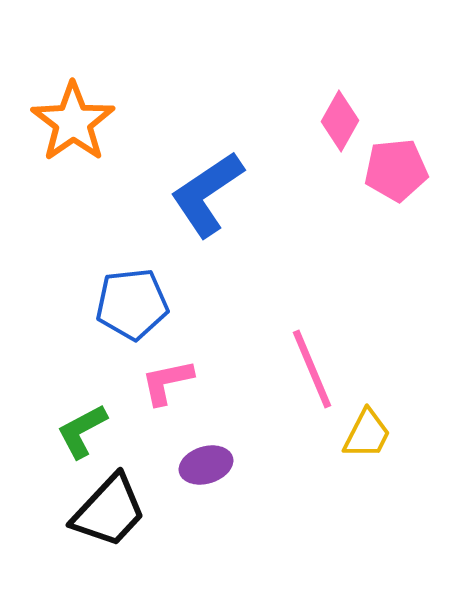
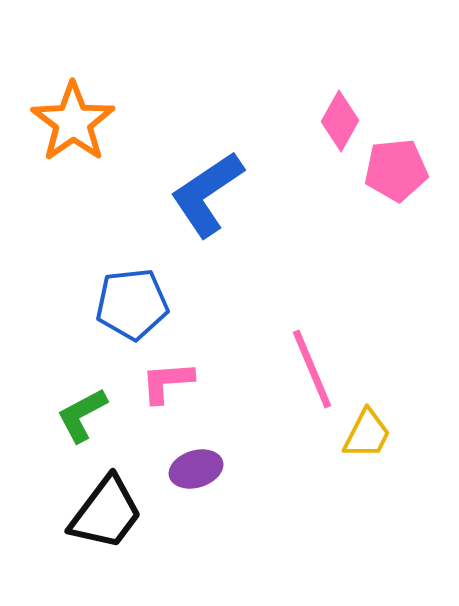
pink L-shape: rotated 8 degrees clockwise
green L-shape: moved 16 px up
purple ellipse: moved 10 px left, 4 px down
black trapezoid: moved 3 px left, 2 px down; rotated 6 degrees counterclockwise
